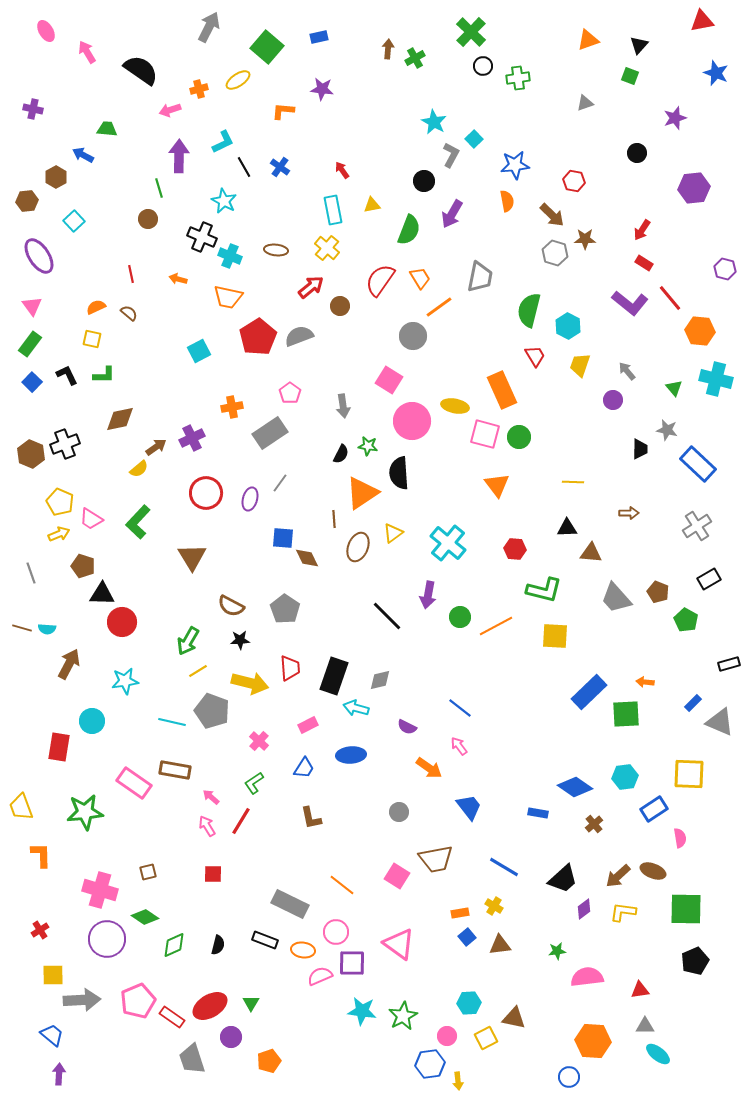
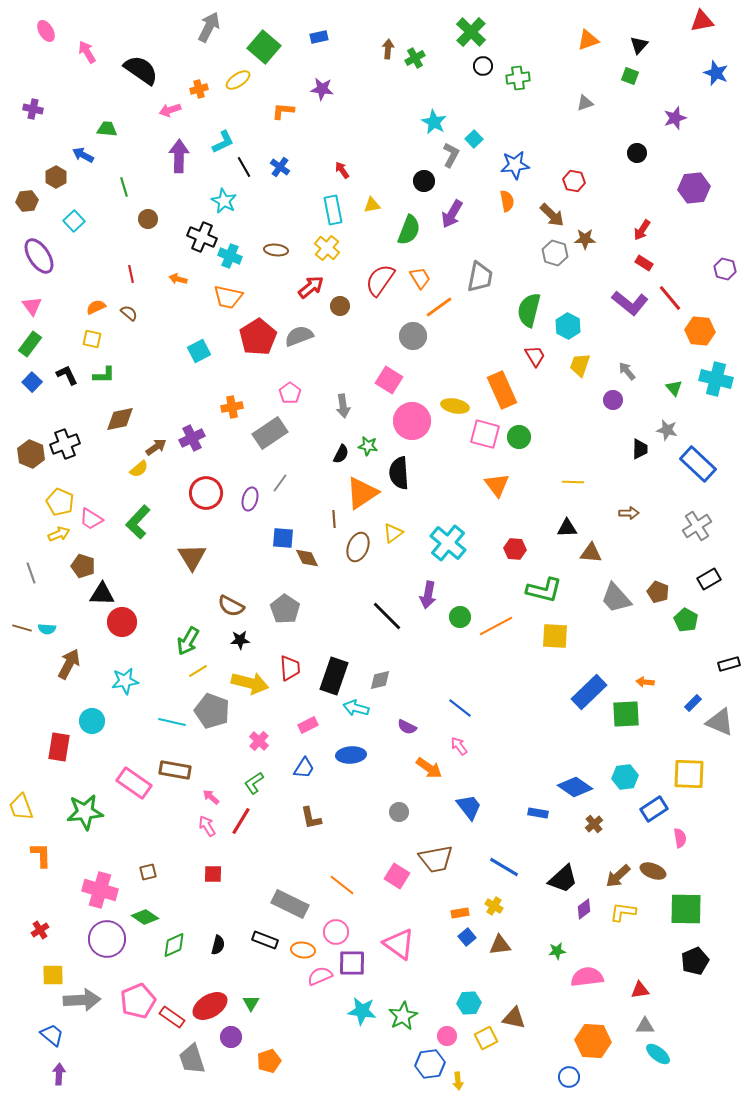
green square at (267, 47): moved 3 px left
green line at (159, 188): moved 35 px left, 1 px up
